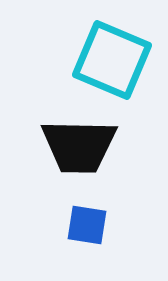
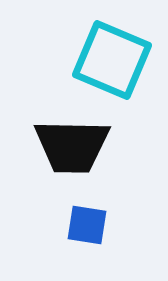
black trapezoid: moved 7 px left
